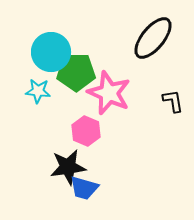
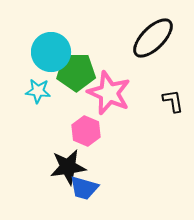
black ellipse: rotated 6 degrees clockwise
